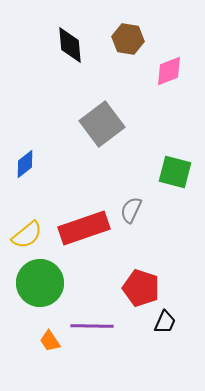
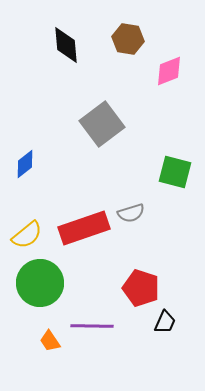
black diamond: moved 4 px left
gray semicircle: moved 3 px down; rotated 132 degrees counterclockwise
